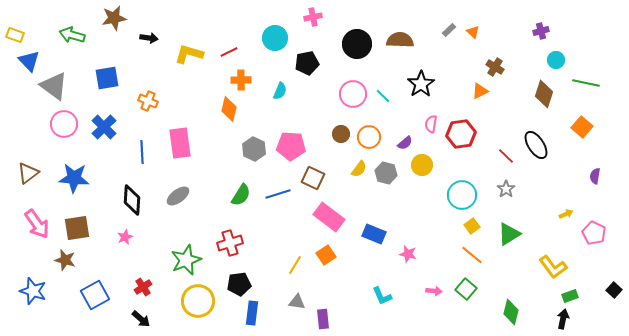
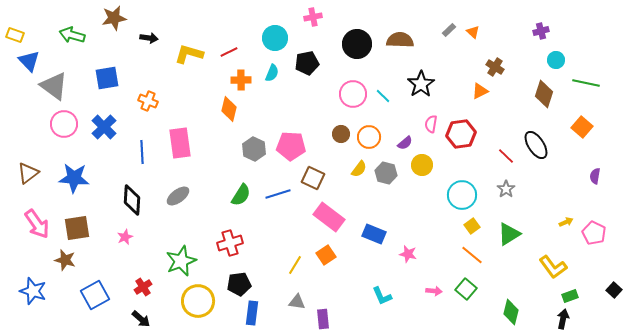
cyan semicircle at (280, 91): moved 8 px left, 18 px up
yellow arrow at (566, 214): moved 8 px down
green star at (186, 260): moved 5 px left, 1 px down
